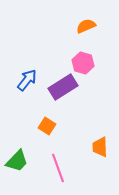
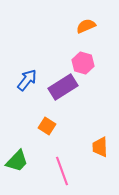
pink line: moved 4 px right, 3 px down
